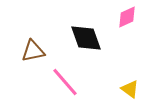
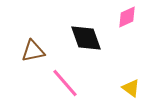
pink line: moved 1 px down
yellow triangle: moved 1 px right, 1 px up
